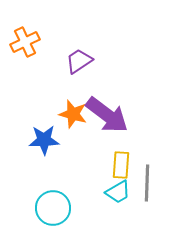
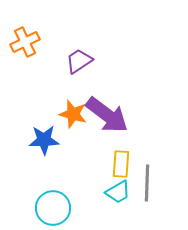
yellow rectangle: moved 1 px up
